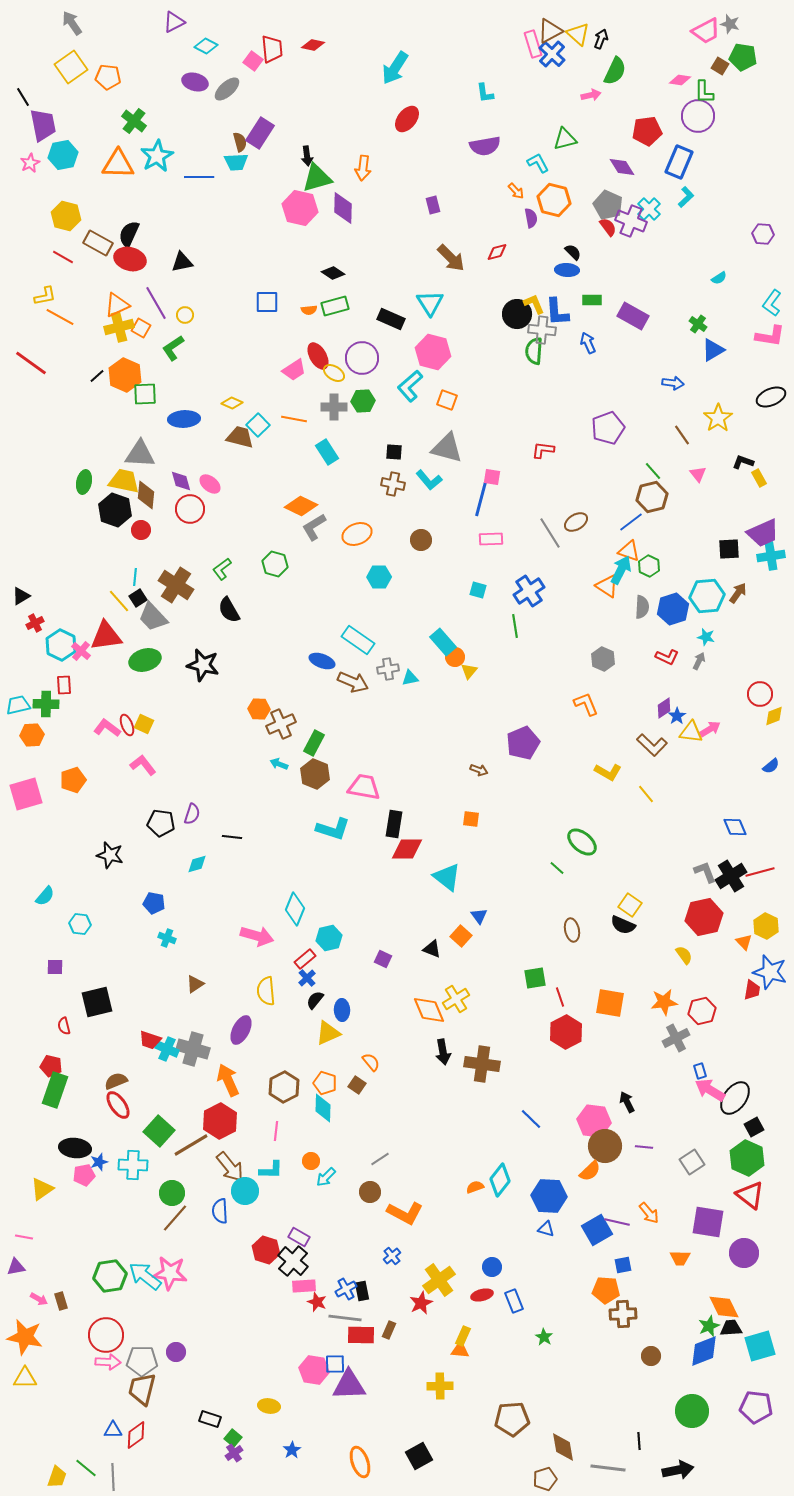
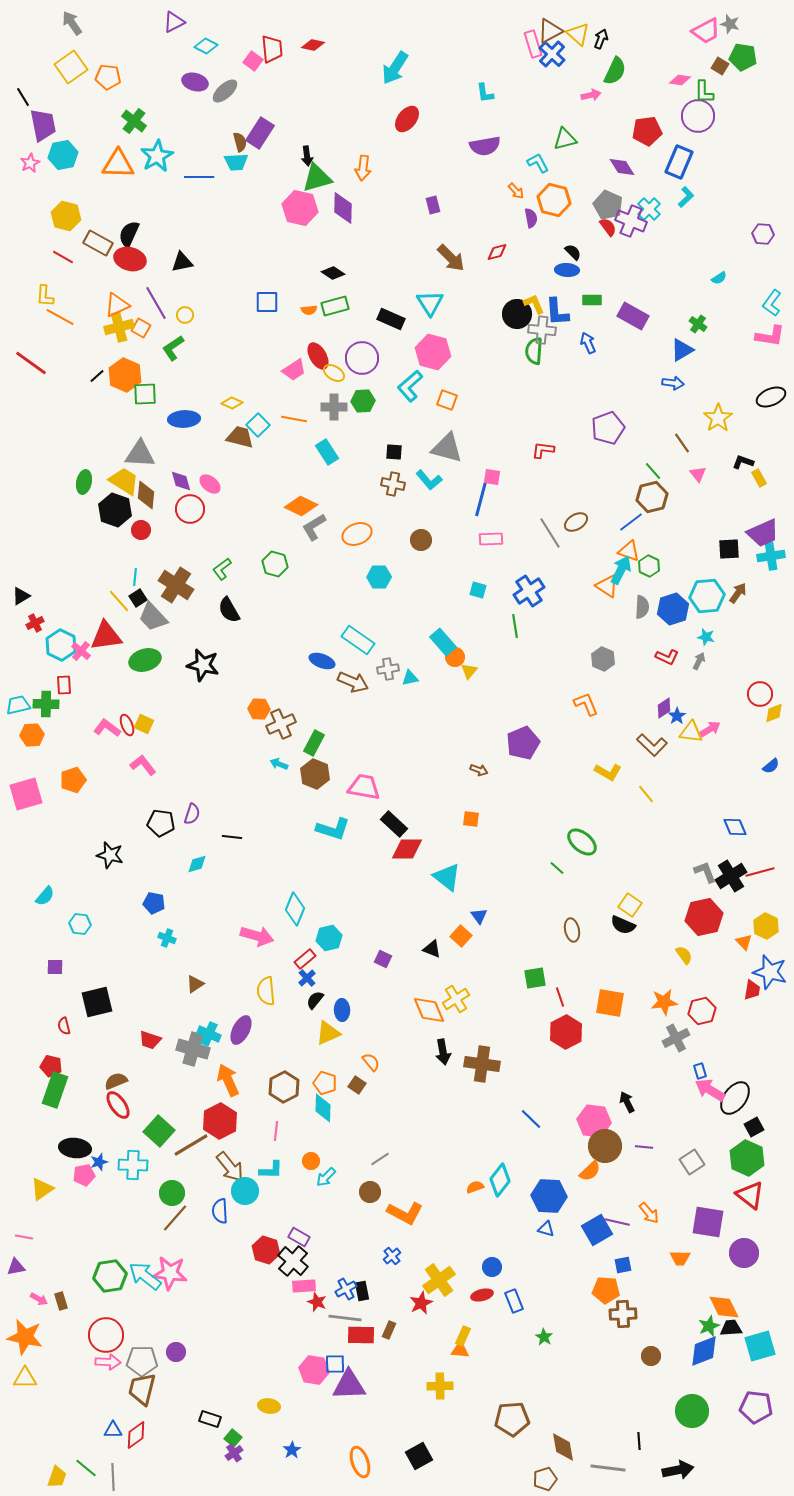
gray ellipse at (227, 89): moved 2 px left, 2 px down
yellow L-shape at (45, 296): rotated 105 degrees clockwise
blue triangle at (713, 350): moved 31 px left
brown line at (682, 435): moved 8 px down
yellow trapezoid at (124, 481): rotated 20 degrees clockwise
yellow diamond at (774, 716): moved 3 px up
black rectangle at (394, 824): rotated 56 degrees counterclockwise
cyan cross at (167, 1049): moved 42 px right, 15 px up
